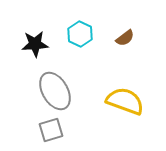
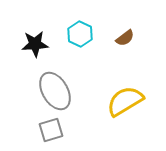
yellow semicircle: rotated 51 degrees counterclockwise
